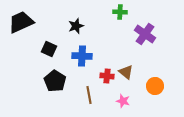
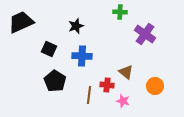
red cross: moved 9 px down
brown line: rotated 18 degrees clockwise
